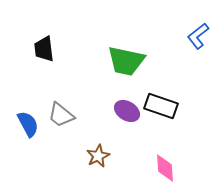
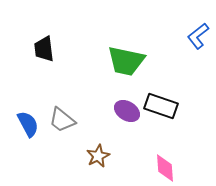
gray trapezoid: moved 1 px right, 5 px down
